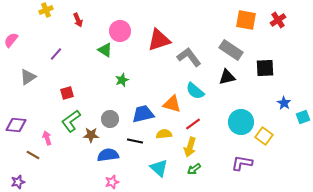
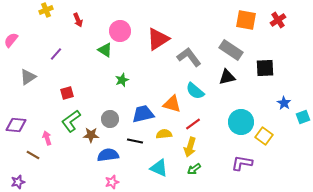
red triangle: moved 1 px left, 1 px up; rotated 15 degrees counterclockwise
cyan triangle: rotated 18 degrees counterclockwise
